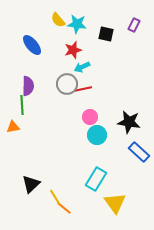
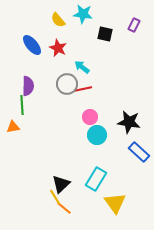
cyan star: moved 6 px right, 10 px up
black square: moved 1 px left
red star: moved 15 px left, 2 px up; rotated 30 degrees counterclockwise
cyan arrow: rotated 63 degrees clockwise
black triangle: moved 30 px right
